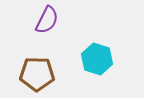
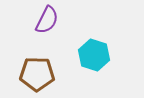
cyan hexagon: moved 3 px left, 4 px up
